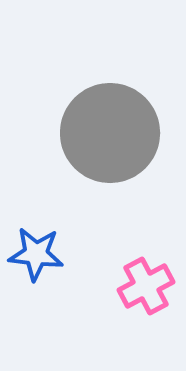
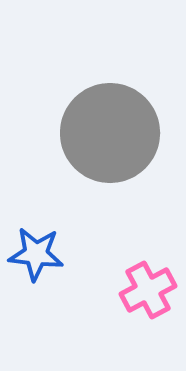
pink cross: moved 2 px right, 4 px down
